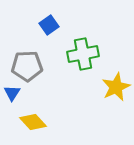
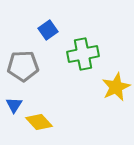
blue square: moved 1 px left, 5 px down
gray pentagon: moved 4 px left
blue triangle: moved 2 px right, 12 px down
yellow diamond: moved 6 px right
